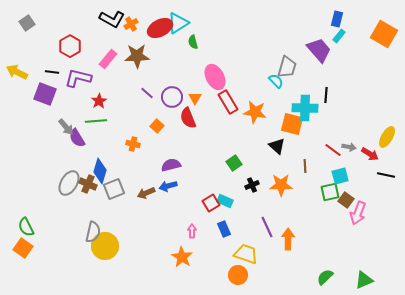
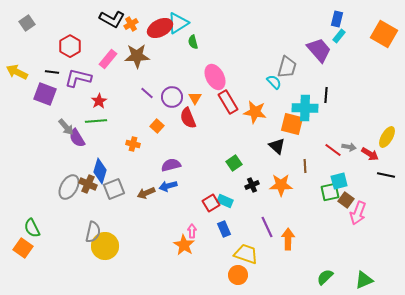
cyan semicircle at (276, 81): moved 2 px left, 1 px down
cyan square at (340, 176): moved 1 px left, 5 px down
gray ellipse at (69, 183): moved 4 px down
green semicircle at (26, 227): moved 6 px right, 1 px down
orange star at (182, 257): moved 2 px right, 12 px up
